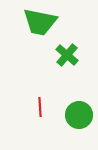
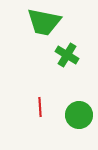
green trapezoid: moved 4 px right
green cross: rotated 10 degrees counterclockwise
